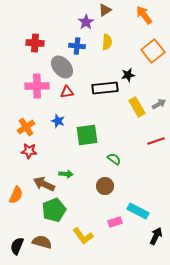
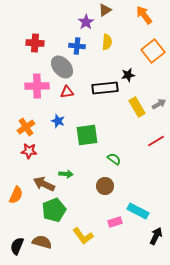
red line: rotated 12 degrees counterclockwise
